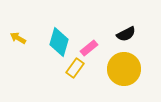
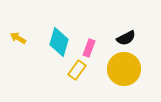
black semicircle: moved 4 px down
pink rectangle: rotated 30 degrees counterclockwise
yellow rectangle: moved 2 px right, 2 px down
